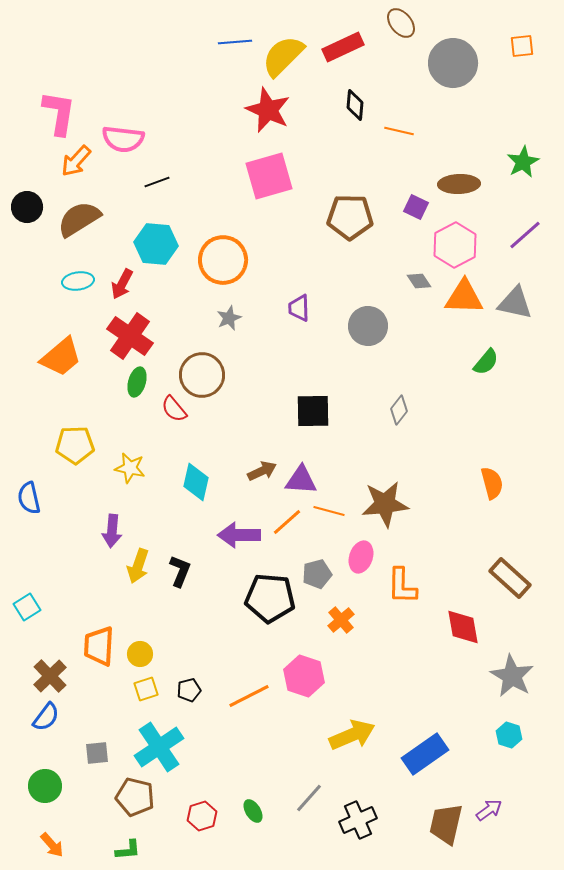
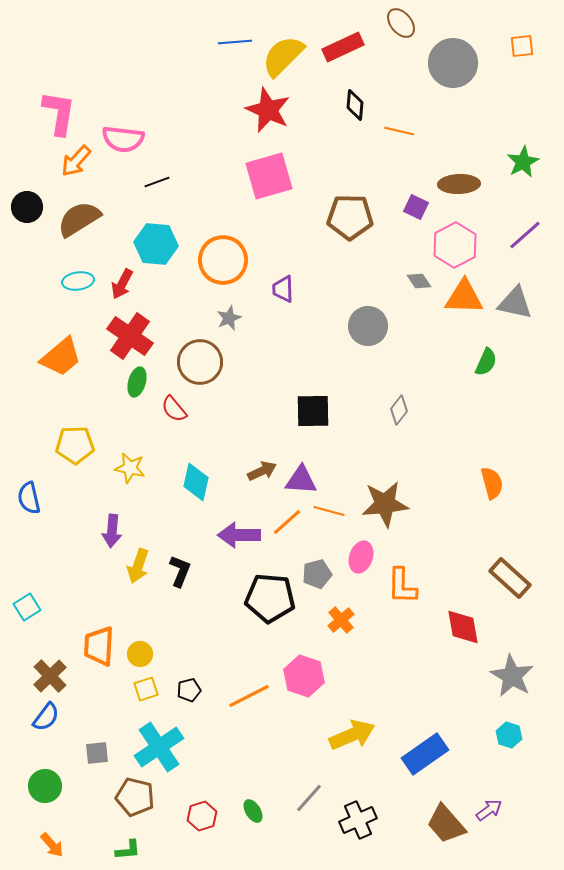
purple trapezoid at (299, 308): moved 16 px left, 19 px up
green semicircle at (486, 362): rotated 16 degrees counterclockwise
brown circle at (202, 375): moved 2 px left, 13 px up
brown trapezoid at (446, 824): rotated 54 degrees counterclockwise
